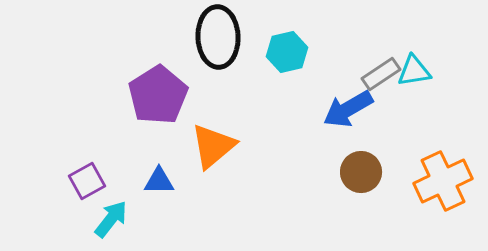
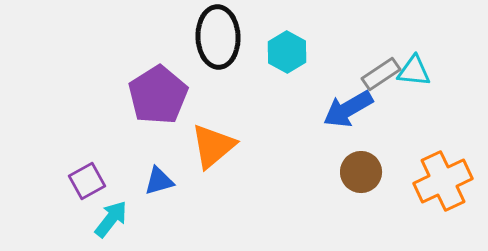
cyan hexagon: rotated 18 degrees counterclockwise
cyan triangle: rotated 15 degrees clockwise
blue triangle: rotated 16 degrees counterclockwise
